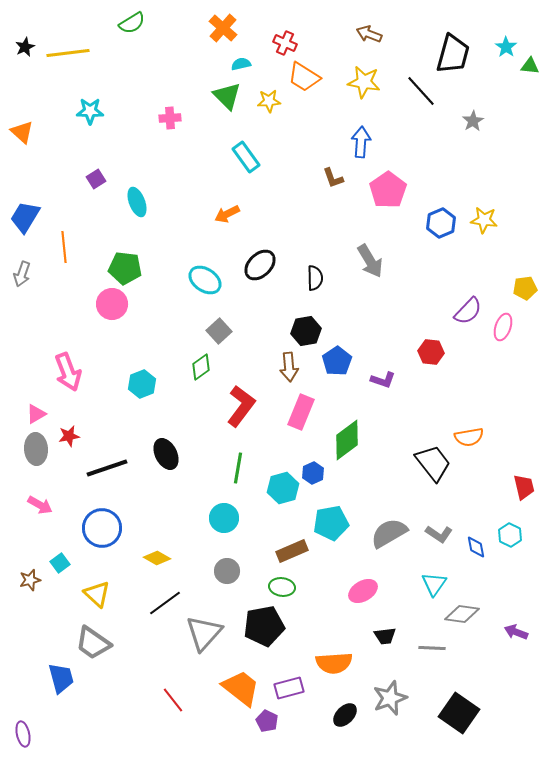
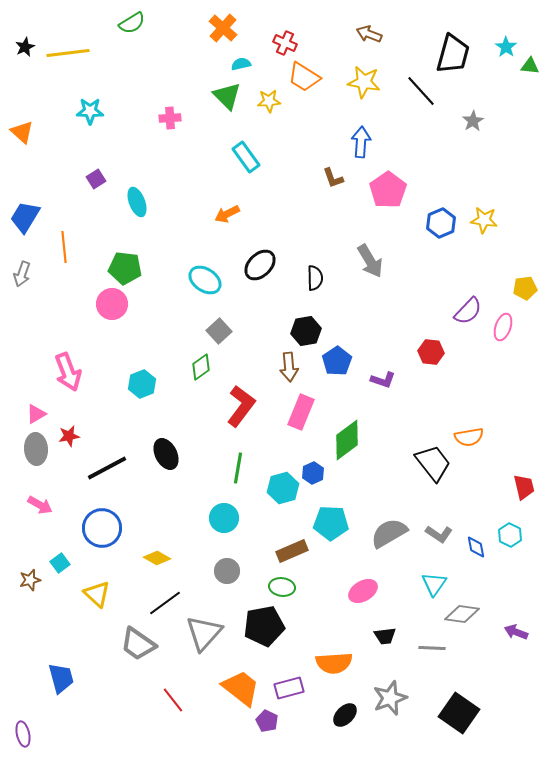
black line at (107, 468): rotated 9 degrees counterclockwise
cyan pentagon at (331, 523): rotated 12 degrees clockwise
gray trapezoid at (93, 643): moved 45 px right, 1 px down
